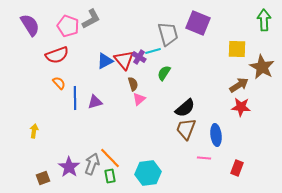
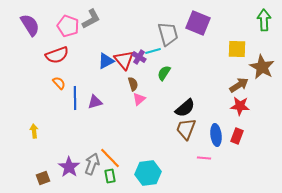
blue triangle: moved 1 px right
red star: moved 1 px left, 1 px up
yellow arrow: rotated 16 degrees counterclockwise
red rectangle: moved 32 px up
